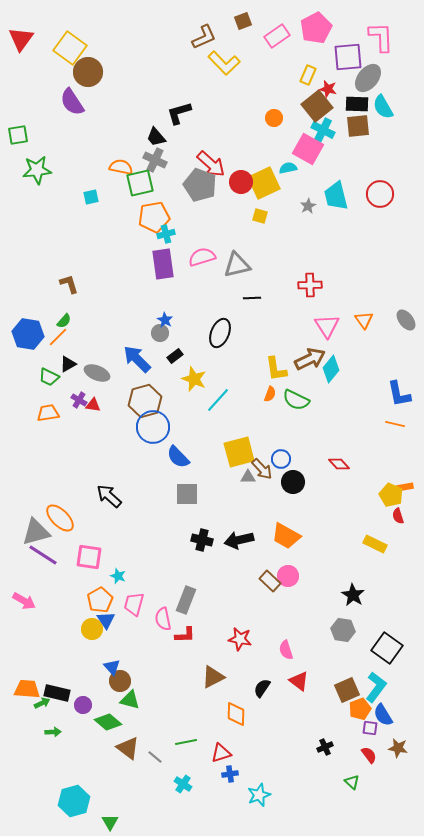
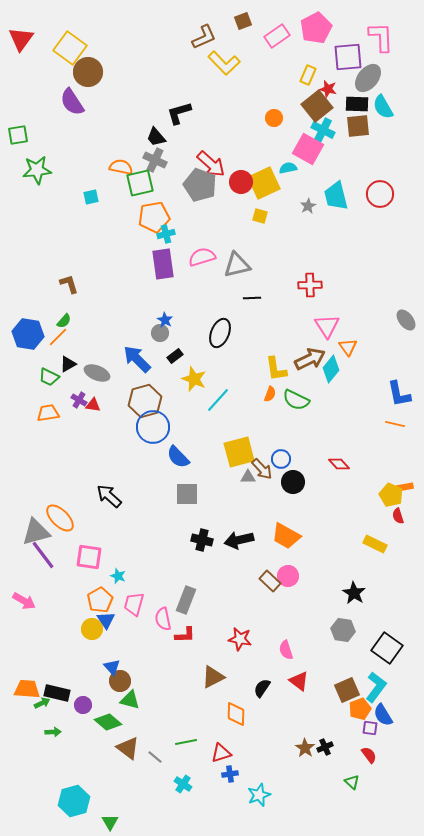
orange triangle at (364, 320): moved 16 px left, 27 px down
purple line at (43, 555): rotated 20 degrees clockwise
black star at (353, 595): moved 1 px right, 2 px up
brown star at (398, 748): moved 93 px left; rotated 24 degrees clockwise
